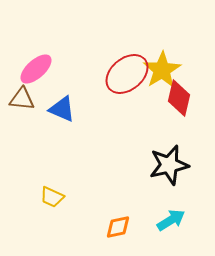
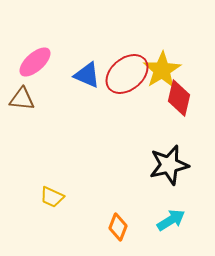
pink ellipse: moved 1 px left, 7 px up
blue triangle: moved 25 px right, 34 px up
orange diamond: rotated 56 degrees counterclockwise
